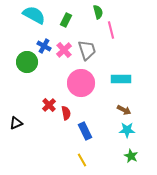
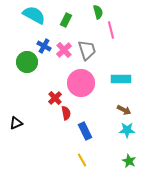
red cross: moved 6 px right, 7 px up
green star: moved 2 px left, 5 px down
